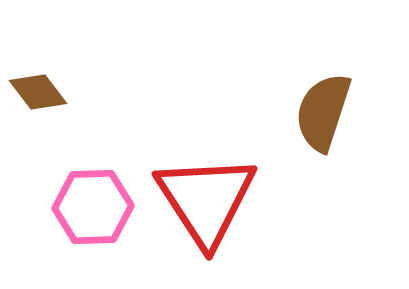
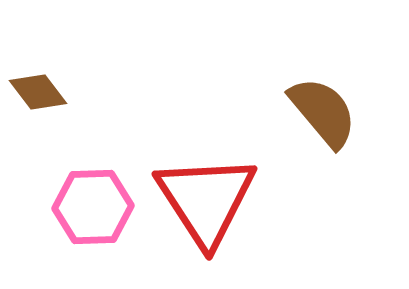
brown semicircle: rotated 122 degrees clockwise
